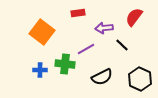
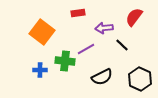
green cross: moved 3 px up
